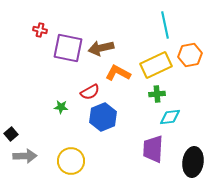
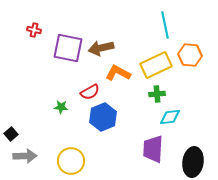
red cross: moved 6 px left
orange hexagon: rotated 15 degrees clockwise
